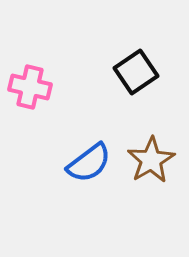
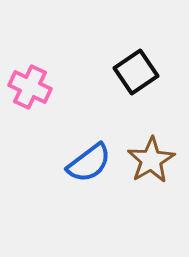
pink cross: rotated 12 degrees clockwise
